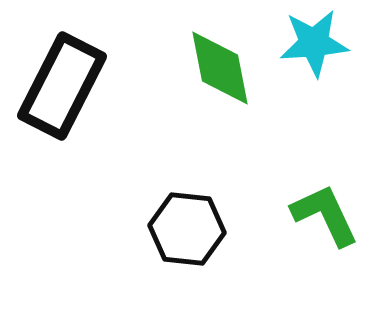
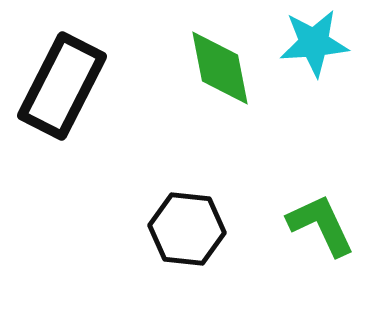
green L-shape: moved 4 px left, 10 px down
